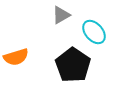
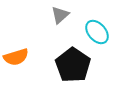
gray triangle: moved 1 px left; rotated 12 degrees counterclockwise
cyan ellipse: moved 3 px right
